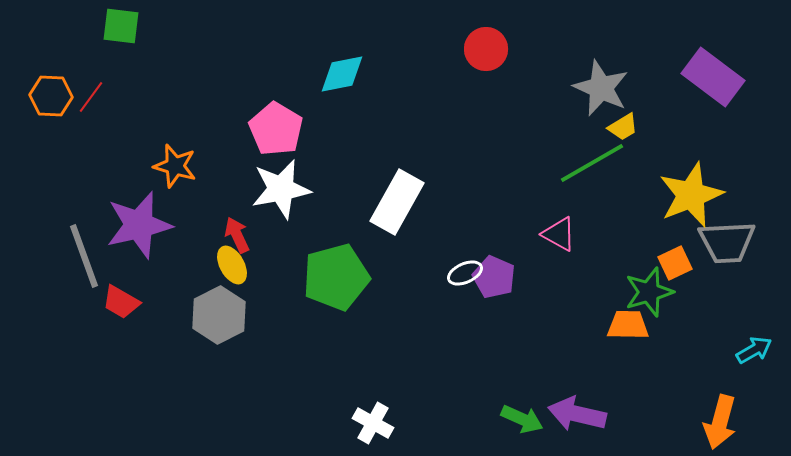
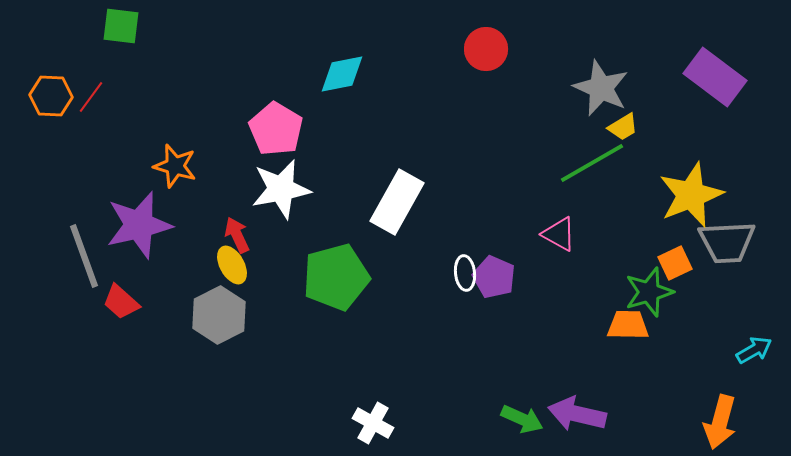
purple rectangle: moved 2 px right
white ellipse: rotated 72 degrees counterclockwise
red trapezoid: rotated 12 degrees clockwise
